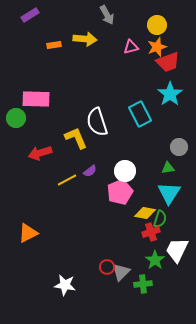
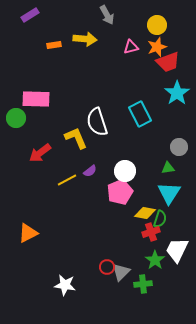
cyan star: moved 7 px right, 1 px up
red arrow: rotated 20 degrees counterclockwise
